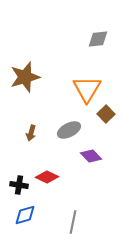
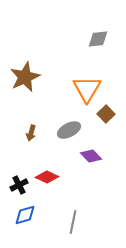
brown star: rotated 8 degrees counterclockwise
black cross: rotated 36 degrees counterclockwise
